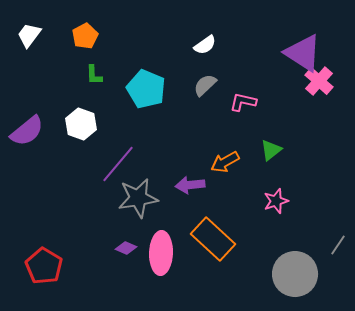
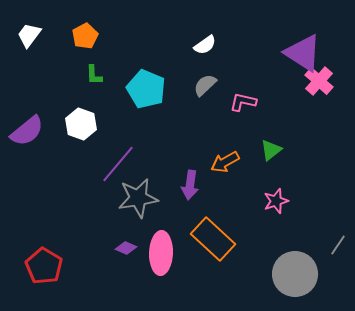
purple arrow: rotated 76 degrees counterclockwise
